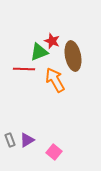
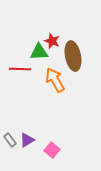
green triangle: rotated 18 degrees clockwise
red line: moved 4 px left
gray rectangle: rotated 16 degrees counterclockwise
pink square: moved 2 px left, 2 px up
